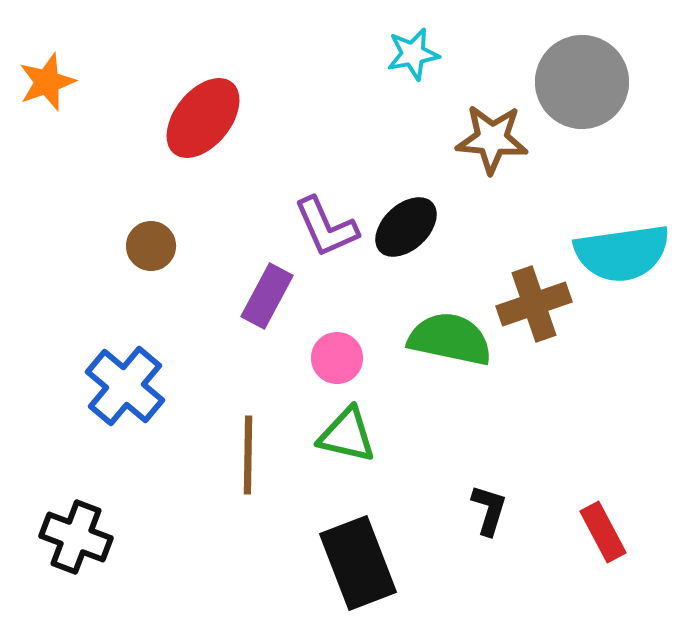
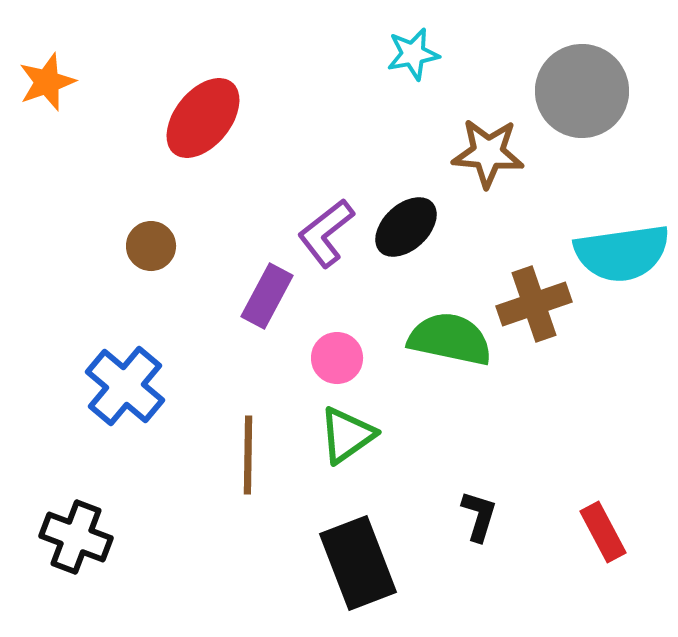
gray circle: moved 9 px down
brown star: moved 4 px left, 14 px down
purple L-shape: moved 6 px down; rotated 76 degrees clockwise
green triangle: rotated 48 degrees counterclockwise
black L-shape: moved 10 px left, 6 px down
